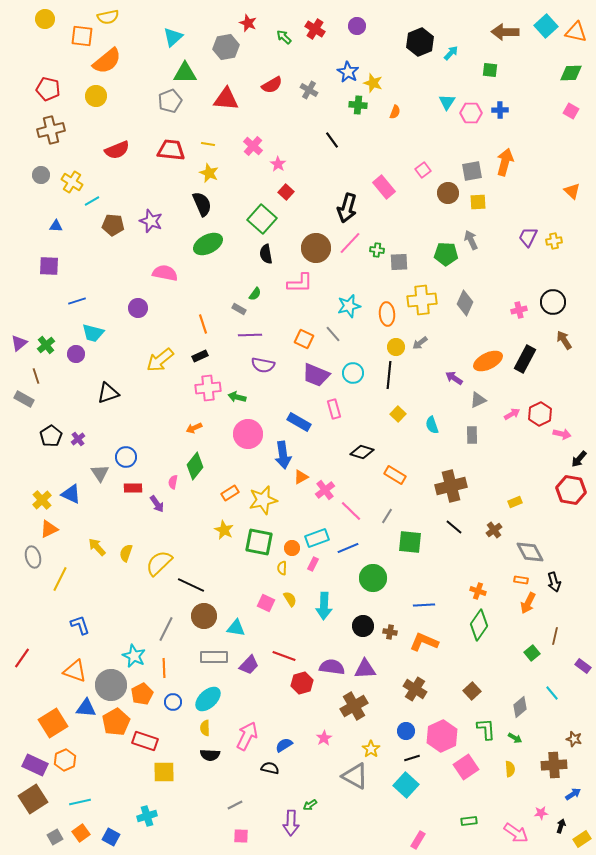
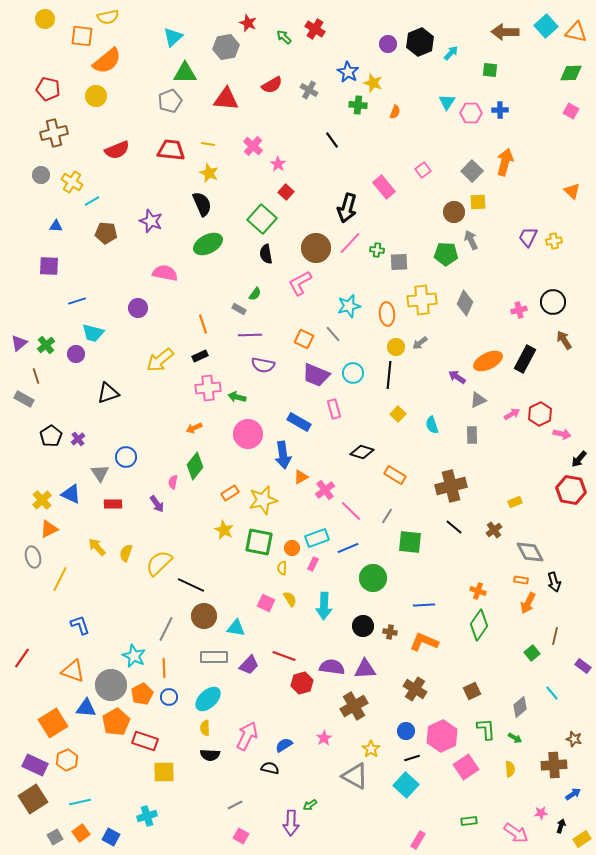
purple circle at (357, 26): moved 31 px right, 18 px down
brown cross at (51, 130): moved 3 px right, 3 px down
gray square at (472, 171): rotated 35 degrees counterclockwise
brown circle at (448, 193): moved 6 px right, 19 px down
brown pentagon at (113, 225): moved 7 px left, 8 px down
pink L-shape at (300, 283): rotated 152 degrees clockwise
purple arrow at (454, 378): moved 3 px right, 1 px up
red rectangle at (133, 488): moved 20 px left, 16 px down
orange triangle at (75, 671): moved 2 px left
brown square at (472, 691): rotated 18 degrees clockwise
blue circle at (173, 702): moved 4 px left, 5 px up
orange hexagon at (65, 760): moved 2 px right
pink square at (241, 836): rotated 28 degrees clockwise
